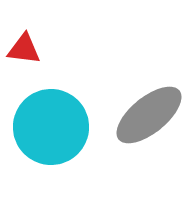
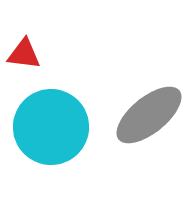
red triangle: moved 5 px down
